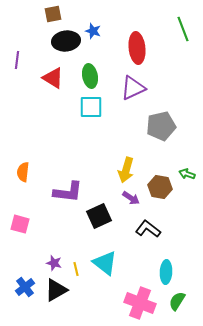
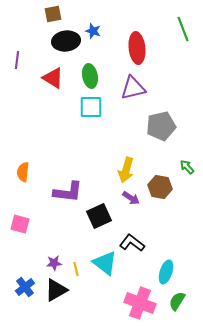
purple triangle: rotated 12 degrees clockwise
green arrow: moved 7 px up; rotated 28 degrees clockwise
black L-shape: moved 16 px left, 14 px down
purple star: rotated 21 degrees counterclockwise
cyan ellipse: rotated 15 degrees clockwise
